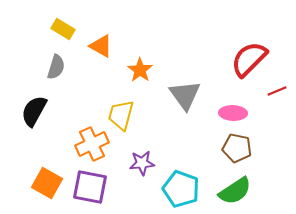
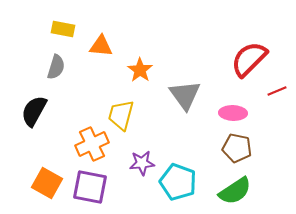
yellow rectangle: rotated 20 degrees counterclockwise
orange triangle: rotated 25 degrees counterclockwise
cyan pentagon: moved 3 px left, 7 px up
